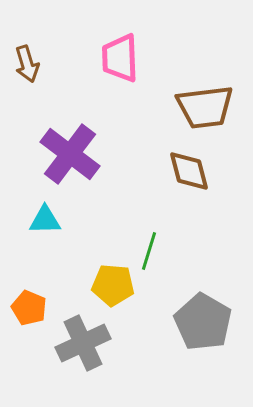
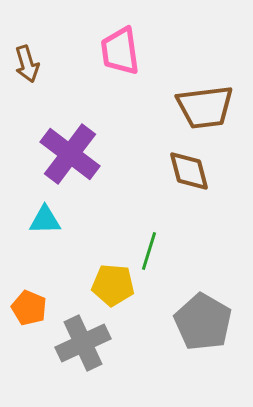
pink trapezoid: moved 7 px up; rotated 6 degrees counterclockwise
